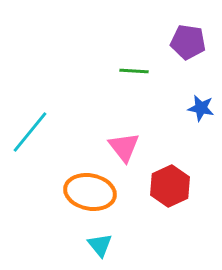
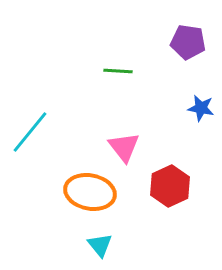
green line: moved 16 px left
